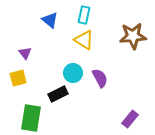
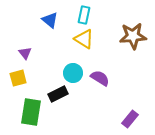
yellow triangle: moved 1 px up
purple semicircle: rotated 30 degrees counterclockwise
green rectangle: moved 6 px up
